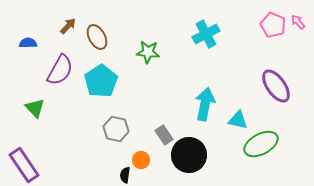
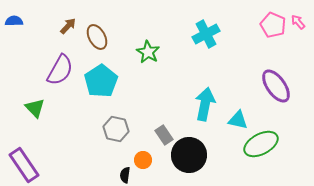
blue semicircle: moved 14 px left, 22 px up
green star: rotated 25 degrees clockwise
orange circle: moved 2 px right
